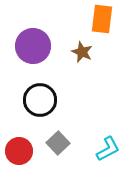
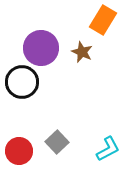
orange rectangle: moved 1 px right, 1 px down; rotated 24 degrees clockwise
purple circle: moved 8 px right, 2 px down
black circle: moved 18 px left, 18 px up
gray square: moved 1 px left, 1 px up
